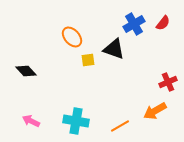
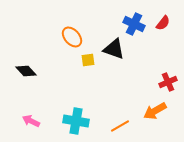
blue cross: rotated 35 degrees counterclockwise
